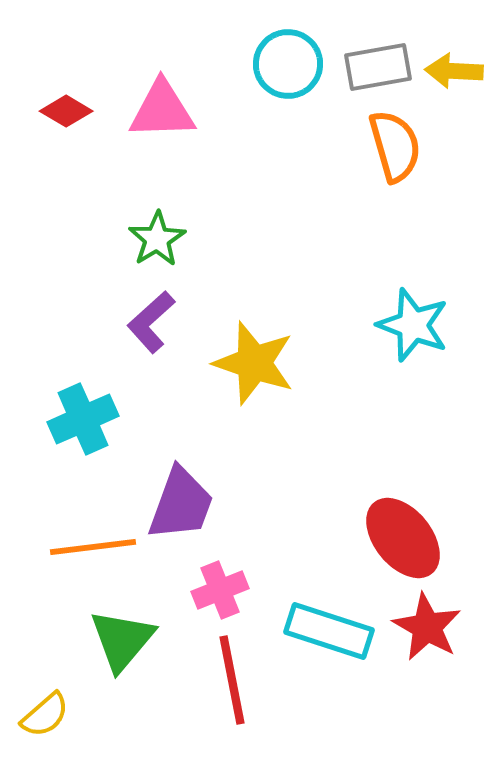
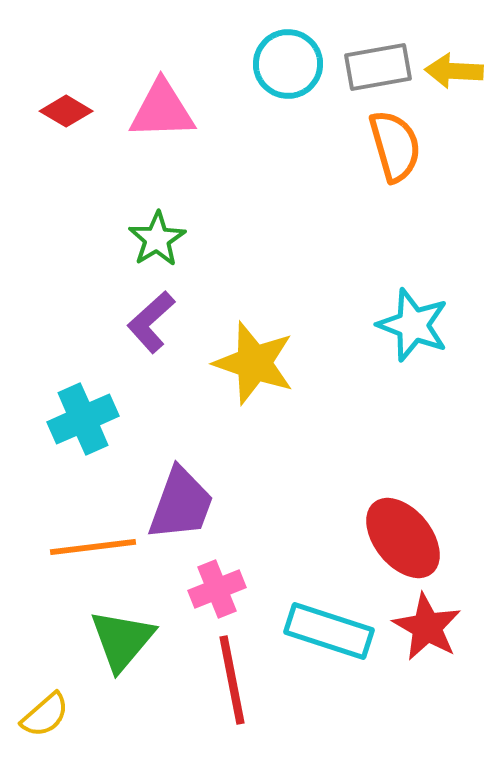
pink cross: moved 3 px left, 1 px up
